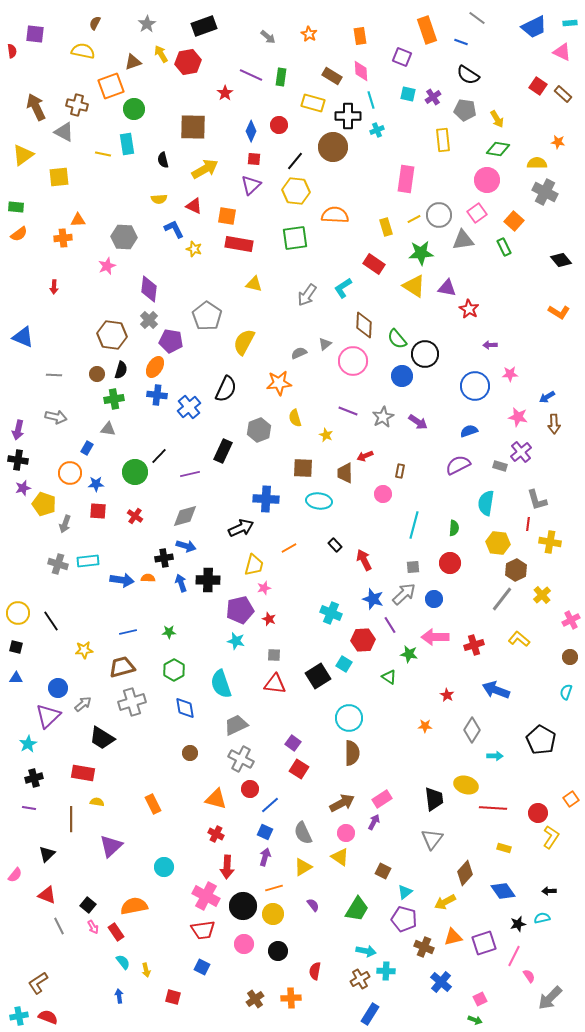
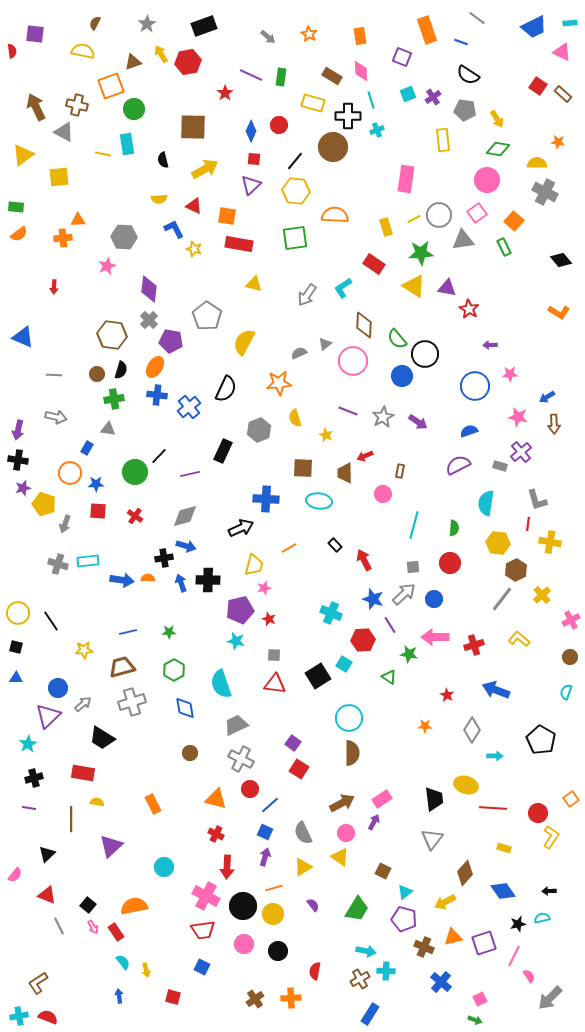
cyan square at (408, 94): rotated 35 degrees counterclockwise
